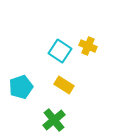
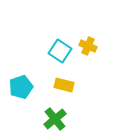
yellow rectangle: rotated 18 degrees counterclockwise
green cross: moved 1 px right, 1 px up
